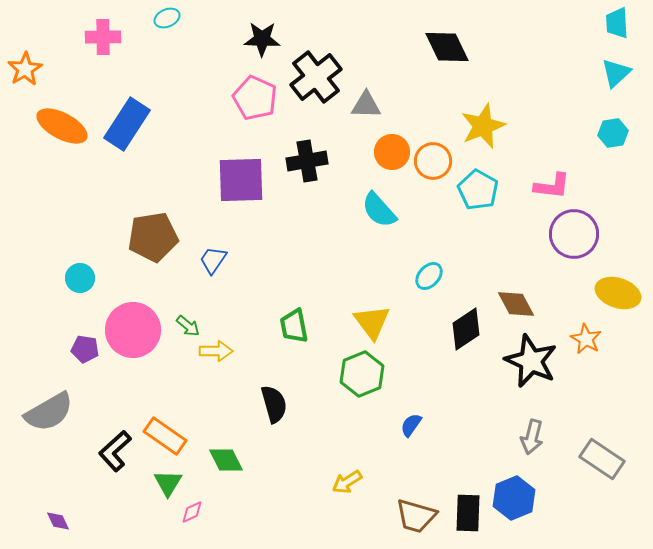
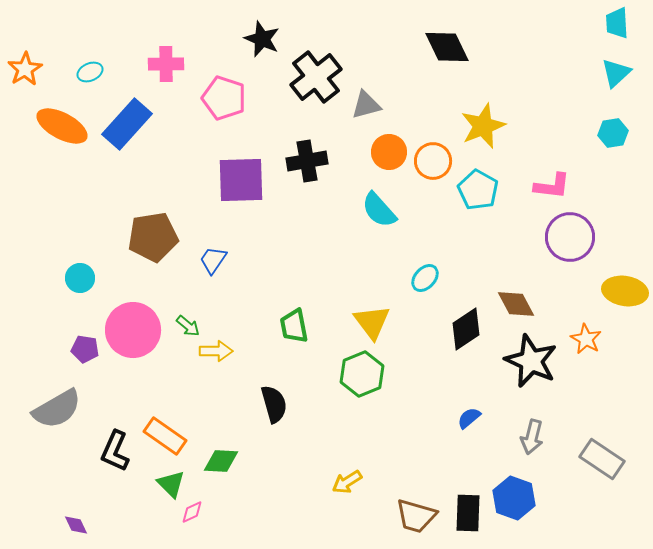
cyan ellipse at (167, 18): moved 77 px left, 54 px down
pink cross at (103, 37): moved 63 px right, 27 px down
black star at (262, 39): rotated 21 degrees clockwise
pink pentagon at (255, 98): moved 31 px left; rotated 6 degrees counterclockwise
gray triangle at (366, 105): rotated 16 degrees counterclockwise
blue rectangle at (127, 124): rotated 9 degrees clockwise
orange circle at (392, 152): moved 3 px left
purple circle at (574, 234): moved 4 px left, 3 px down
cyan ellipse at (429, 276): moved 4 px left, 2 px down
yellow ellipse at (618, 293): moved 7 px right, 2 px up; rotated 9 degrees counterclockwise
gray semicircle at (49, 412): moved 8 px right, 3 px up
blue semicircle at (411, 425): moved 58 px right, 7 px up; rotated 15 degrees clockwise
black L-shape at (115, 451): rotated 24 degrees counterclockwise
green diamond at (226, 460): moved 5 px left, 1 px down; rotated 60 degrees counterclockwise
green triangle at (168, 483): moved 3 px right, 1 px down; rotated 16 degrees counterclockwise
blue hexagon at (514, 498): rotated 18 degrees counterclockwise
purple diamond at (58, 521): moved 18 px right, 4 px down
